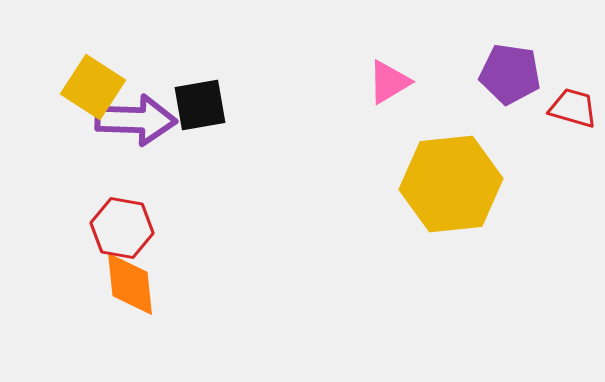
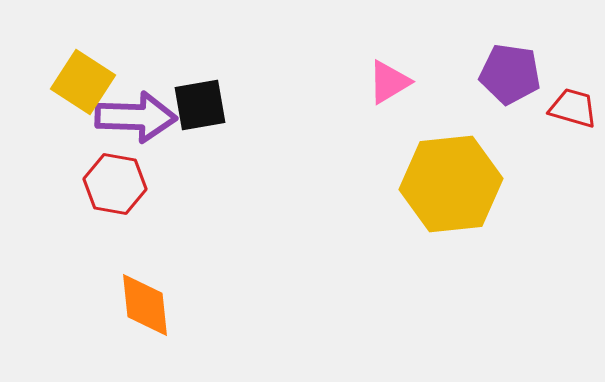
yellow square: moved 10 px left, 5 px up
purple arrow: moved 3 px up
red hexagon: moved 7 px left, 44 px up
orange diamond: moved 15 px right, 21 px down
